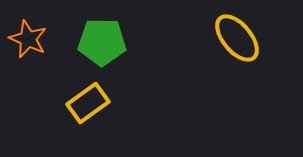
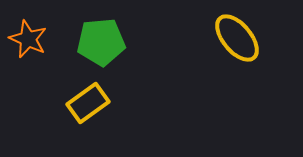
green pentagon: moved 1 px left; rotated 6 degrees counterclockwise
